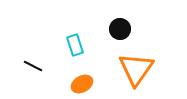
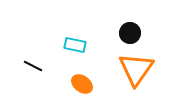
black circle: moved 10 px right, 4 px down
cyan rectangle: rotated 60 degrees counterclockwise
orange ellipse: rotated 65 degrees clockwise
